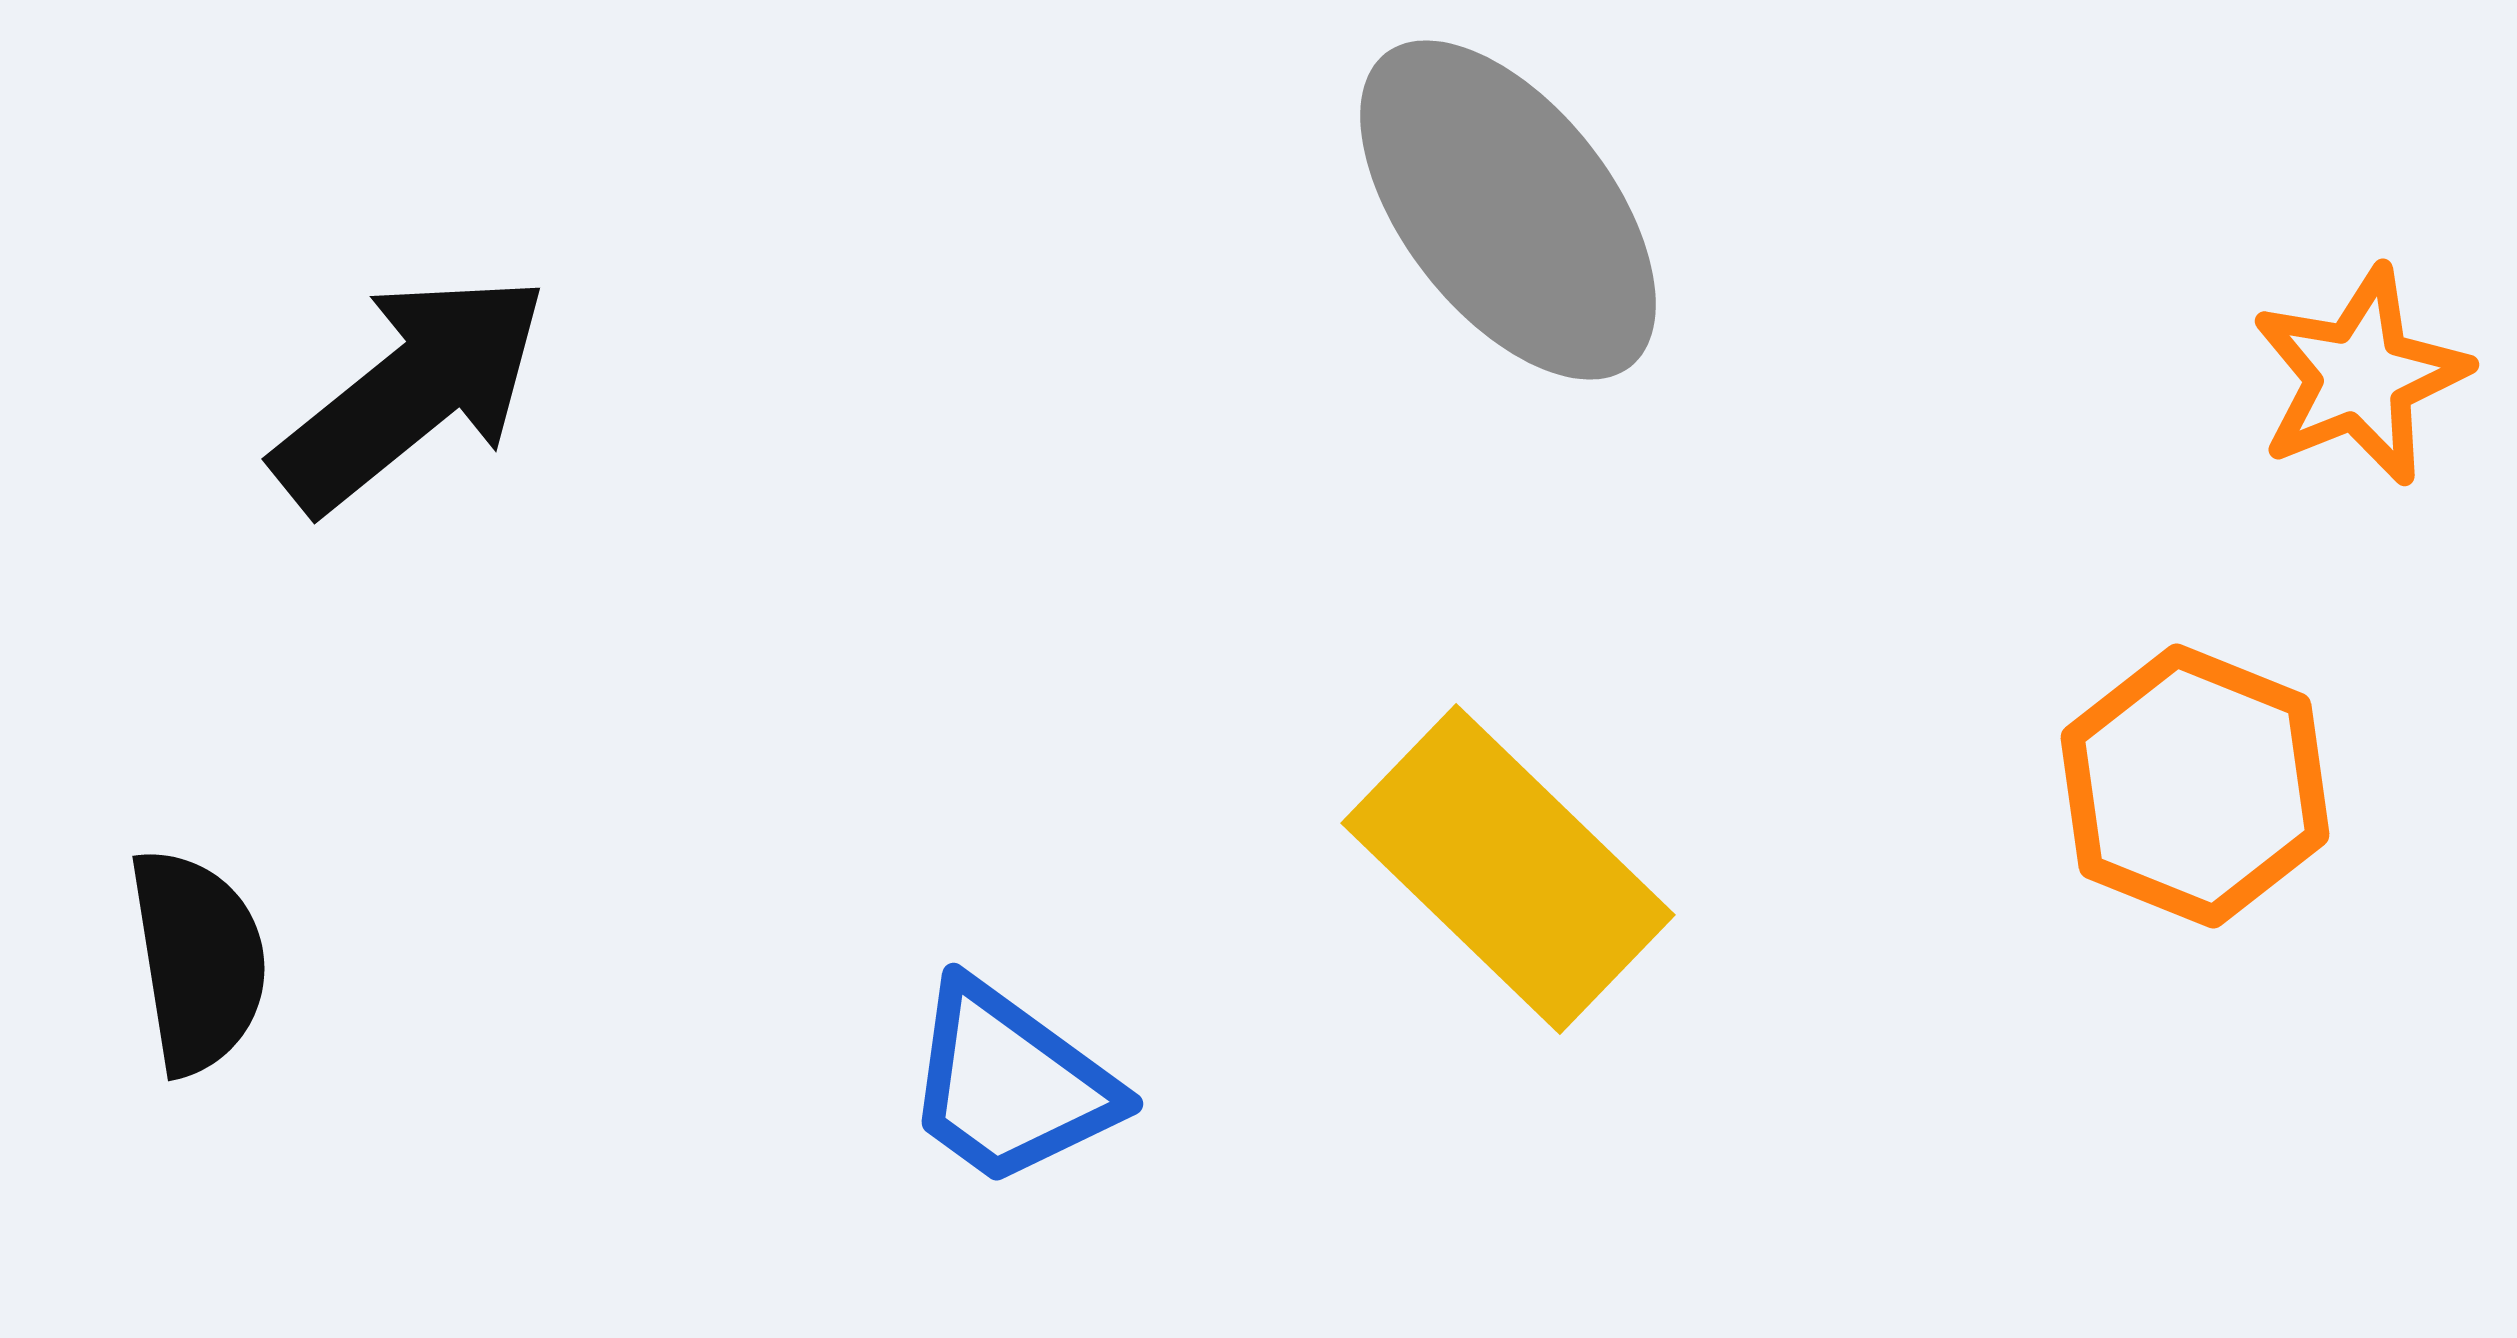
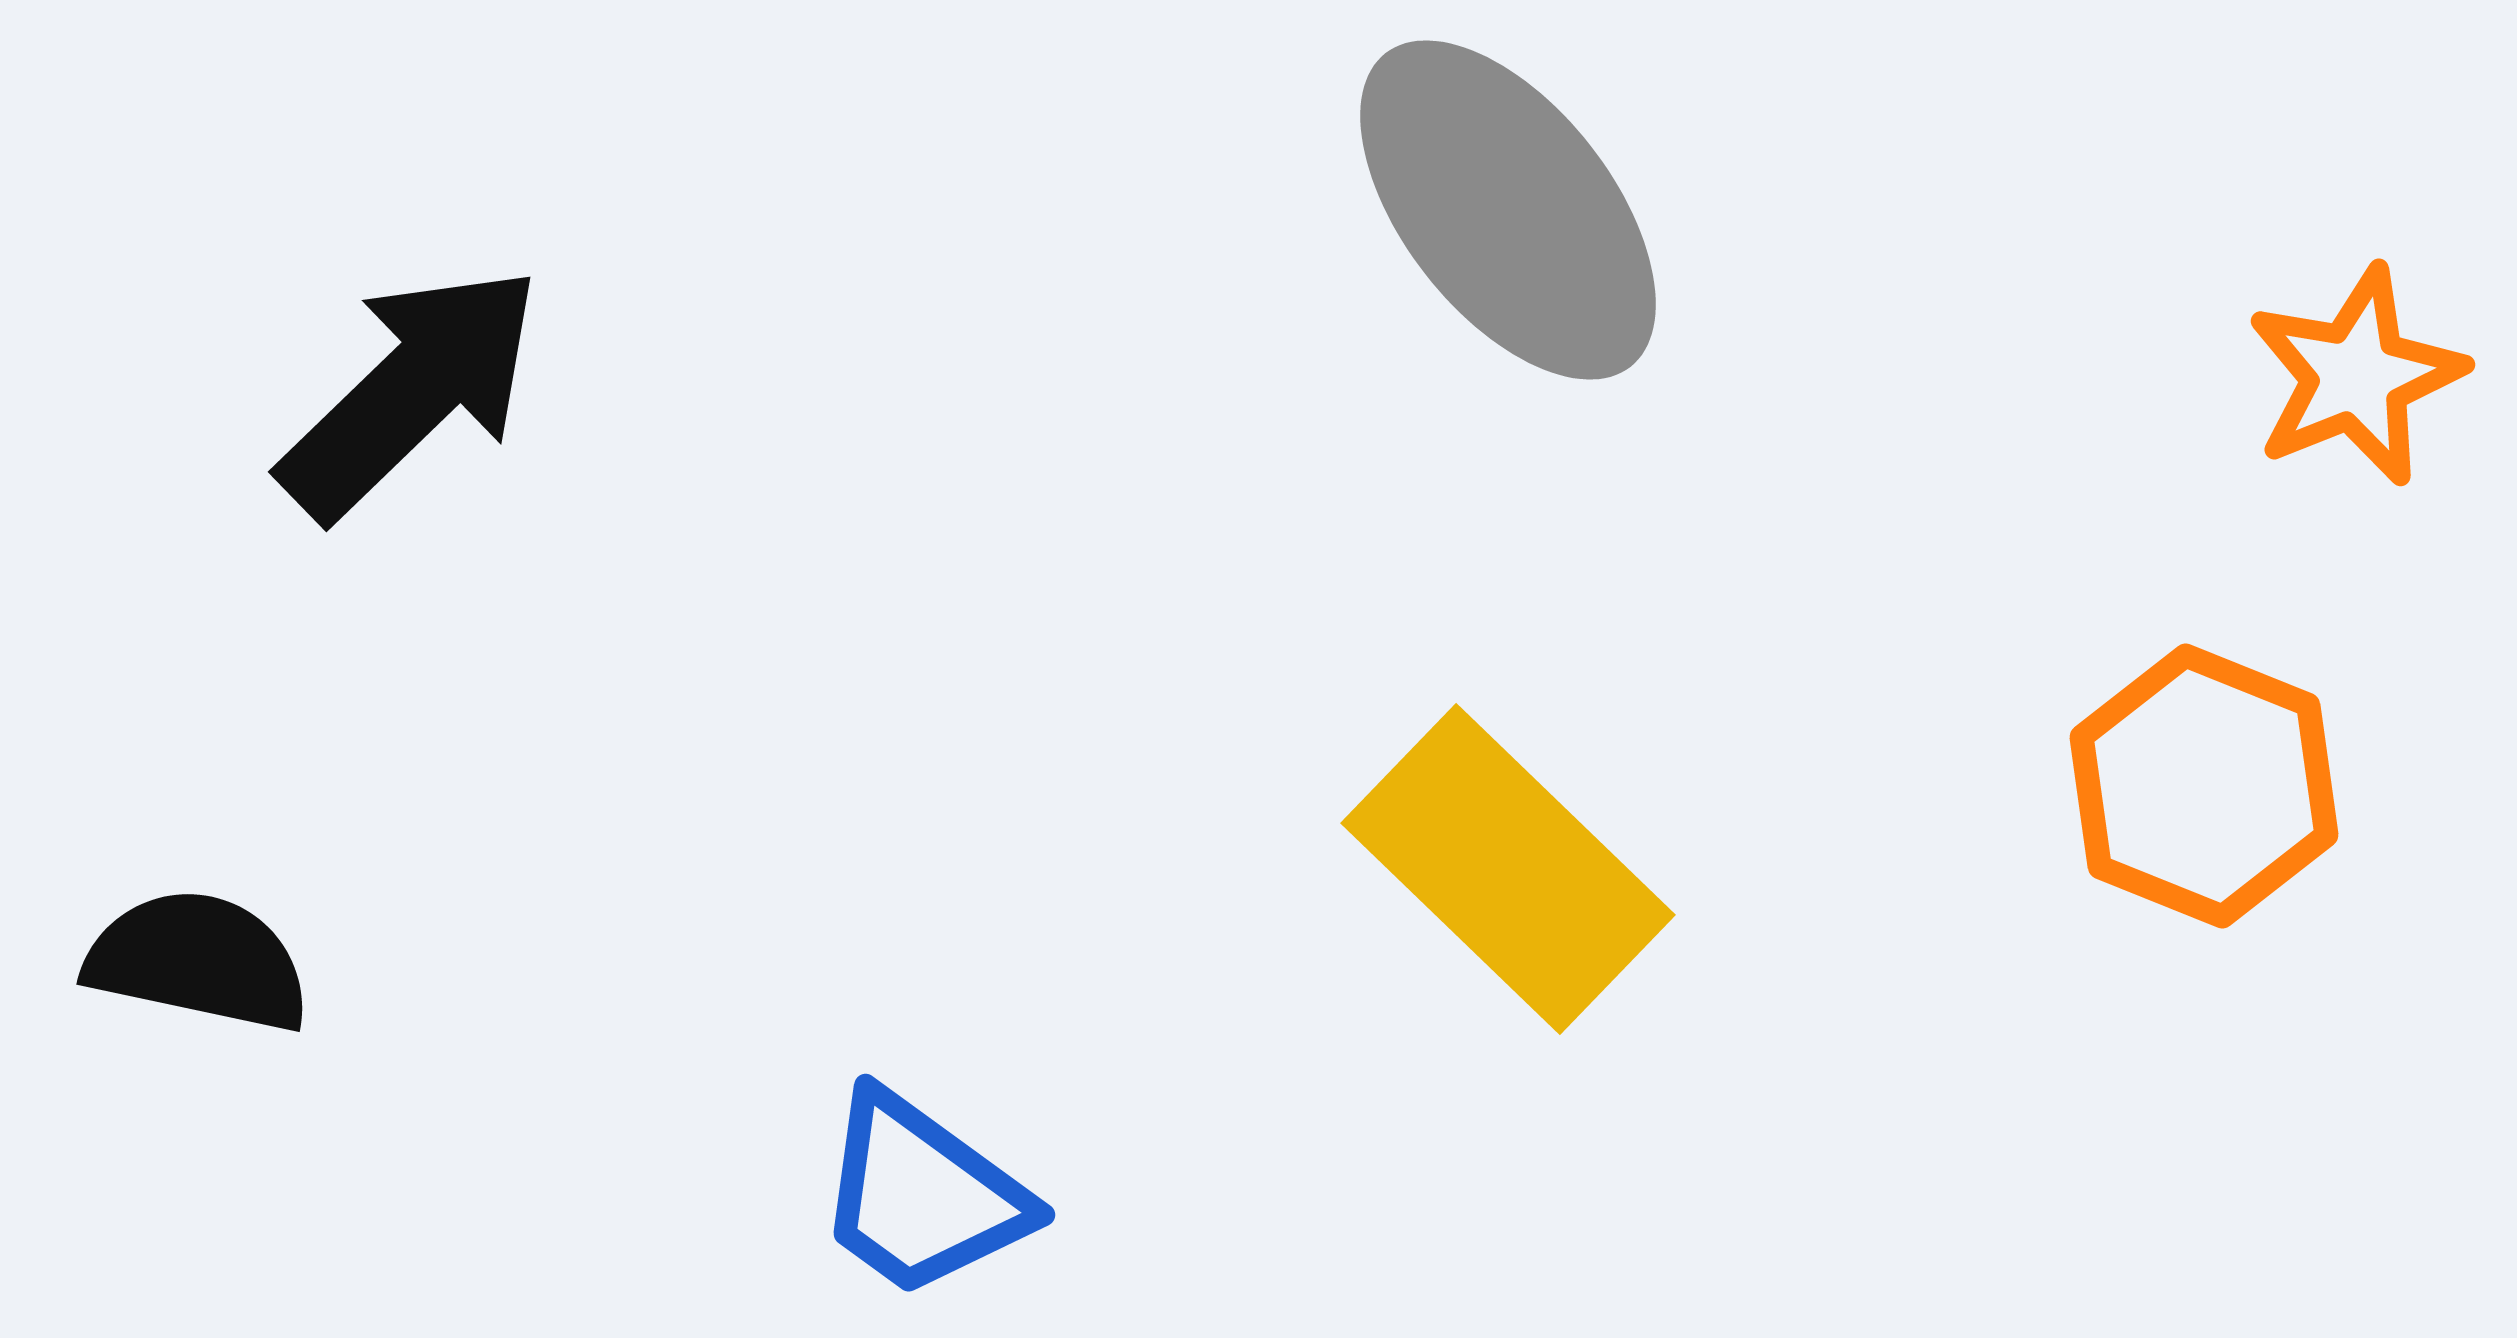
orange star: moved 4 px left
black arrow: rotated 5 degrees counterclockwise
orange hexagon: moved 9 px right
black semicircle: rotated 69 degrees counterclockwise
blue trapezoid: moved 88 px left, 111 px down
